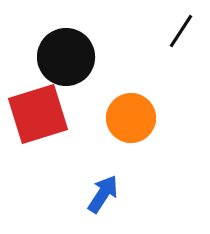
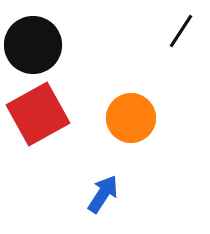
black circle: moved 33 px left, 12 px up
red square: rotated 12 degrees counterclockwise
